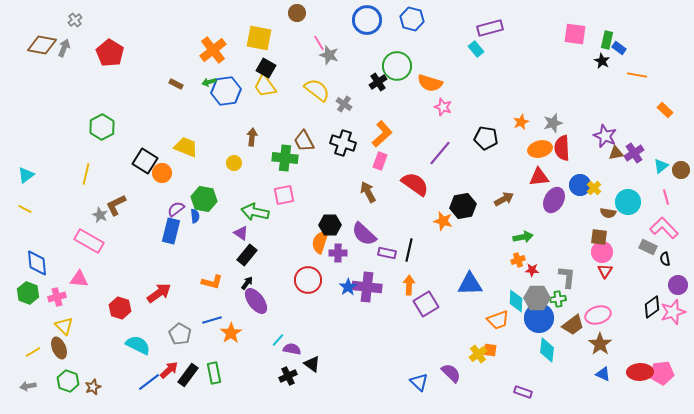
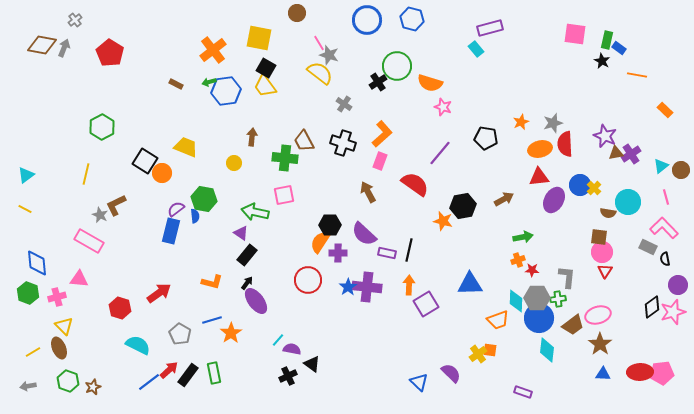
yellow semicircle at (317, 90): moved 3 px right, 17 px up
red semicircle at (562, 148): moved 3 px right, 4 px up
purple cross at (634, 153): moved 3 px left, 1 px down
orange semicircle at (320, 242): rotated 15 degrees clockwise
blue triangle at (603, 374): rotated 21 degrees counterclockwise
